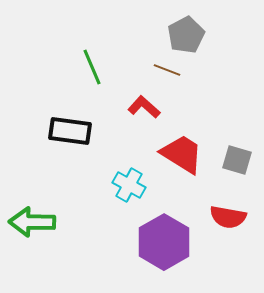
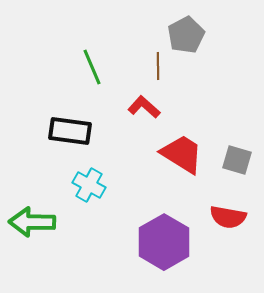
brown line: moved 9 px left, 4 px up; rotated 68 degrees clockwise
cyan cross: moved 40 px left
